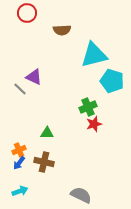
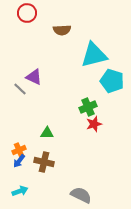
blue arrow: moved 2 px up
